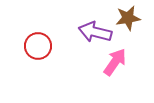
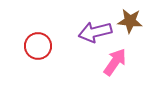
brown star: moved 2 px right, 3 px down; rotated 15 degrees clockwise
purple arrow: rotated 28 degrees counterclockwise
